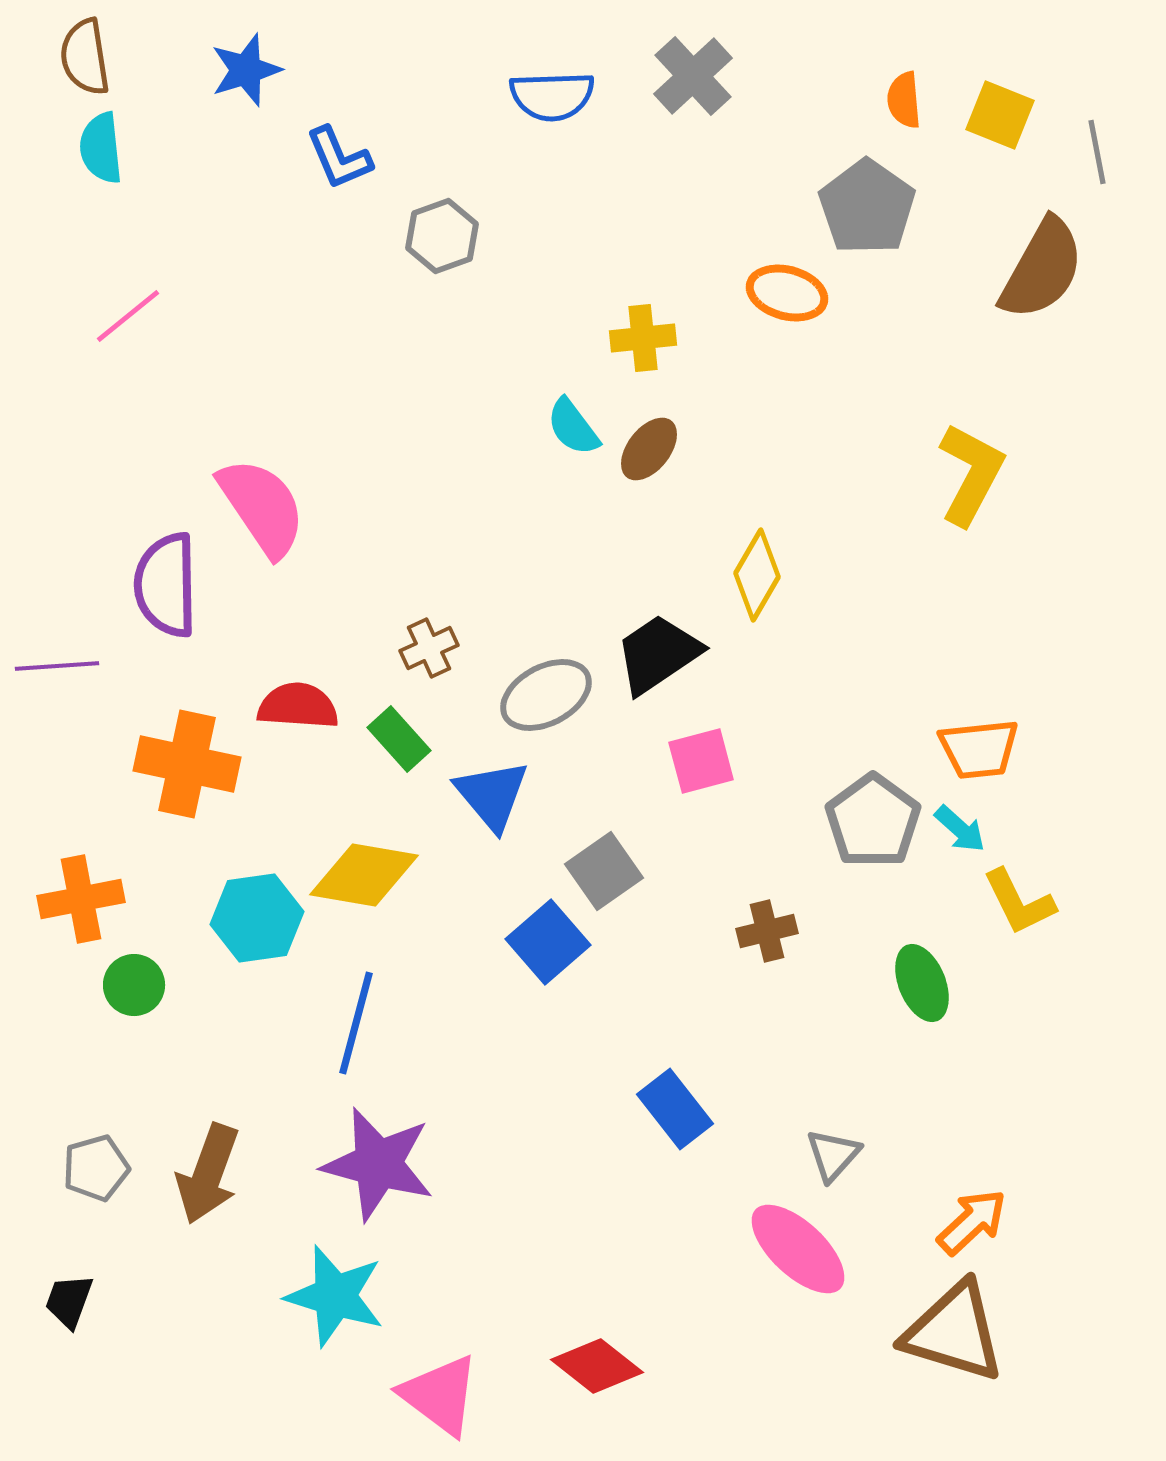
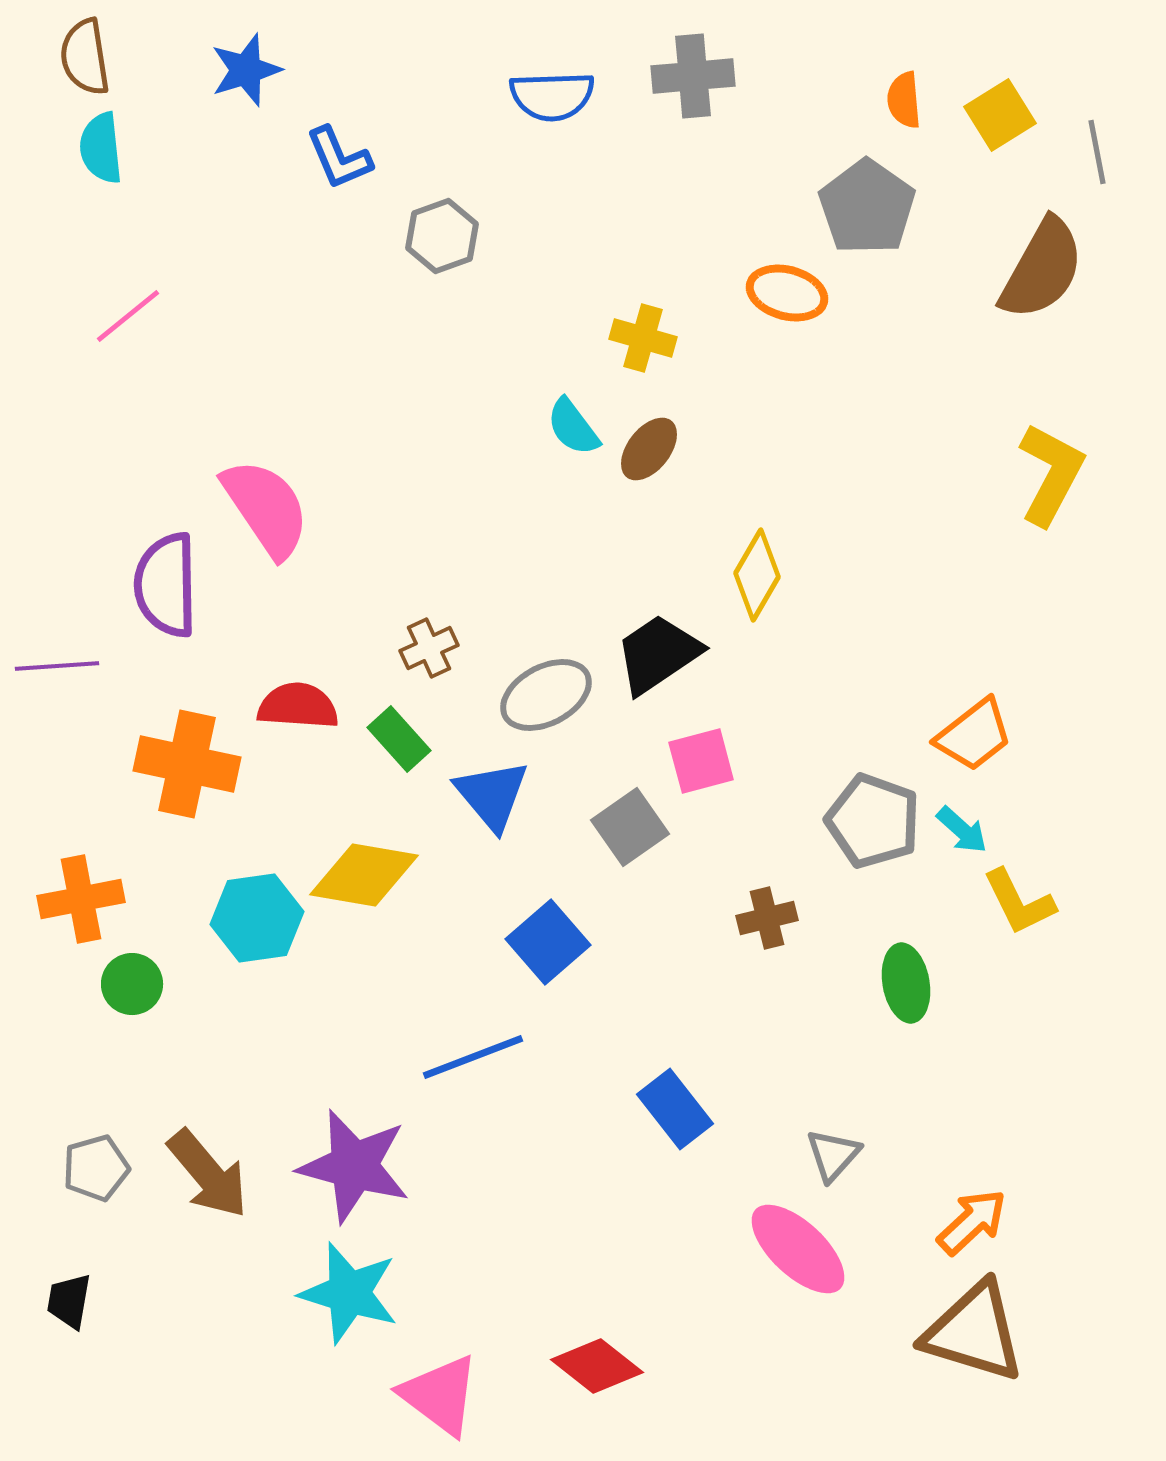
gray cross at (693, 76): rotated 38 degrees clockwise
yellow square at (1000, 115): rotated 36 degrees clockwise
yellow cross at (643, 338): rotated 22 degrees clockwise
yellow L-shape at (971, 474): moved 80 px right
pink semicircle at (262, 507): moved 4 px right, 1 px down
orange trapezoid at (979, 749): moved 5 px left, 14 px up; rotated 32 degrees counterclockwise
gray pentagon at (873, 821): rotated 16 degrees counterclockwise
cyan arrow at (960, 829): moved 2 px right, 1 px down
gray square at (604, 871): moved 26 px right, 44 px up
brown cross at (767, 931): moved 13 px up
green ellipse at (922, 983): moved 16 px left; rotated 12 degrees clockwise
green circle at (134, 985): moved 2 px left, 1 px up
blue line at (356, 1023): moved 117 px right, 34 px down; rotated 54 degrees clockwise
purple star at (378, 1164): moved 24 px left, 2 px down
brown arrow at (208, 1174): rotated 60 degrees counterclockwise
cyan star at (335, 1296): moved 14 px right, 3 px up
black trapezoid at (69, 1301): rotated 10 degrees counterclockwise
brown triangle at (954, 1332): moved 20 px right
